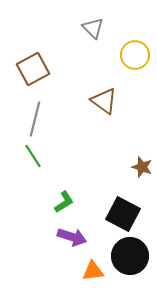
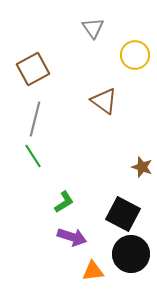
gray triangle: rotated 10 degrees clockwise
black circle: moved 1 px right, 2 px up
